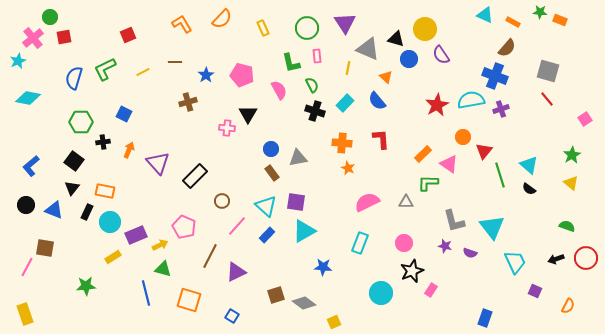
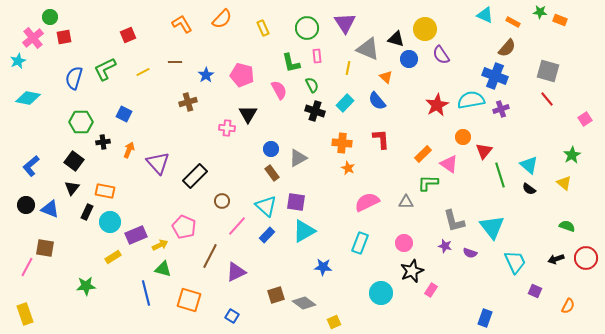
gray triangle at (298, 158): rotated 18 degrees counterclockwise
yellow triangle at (571, 183): moved 7 px left
blue triangle at (54, 210): moved 4 px left, 1 px up
